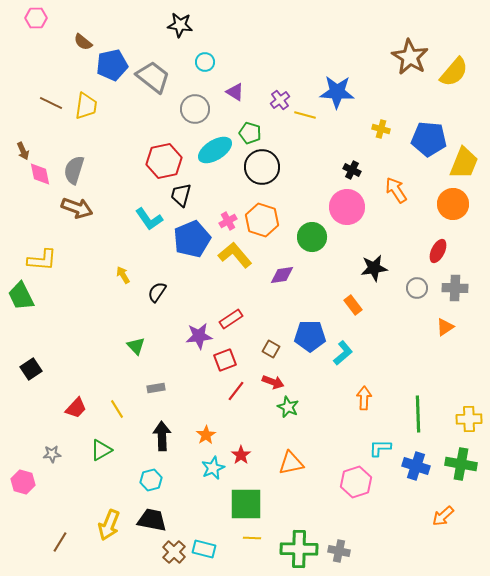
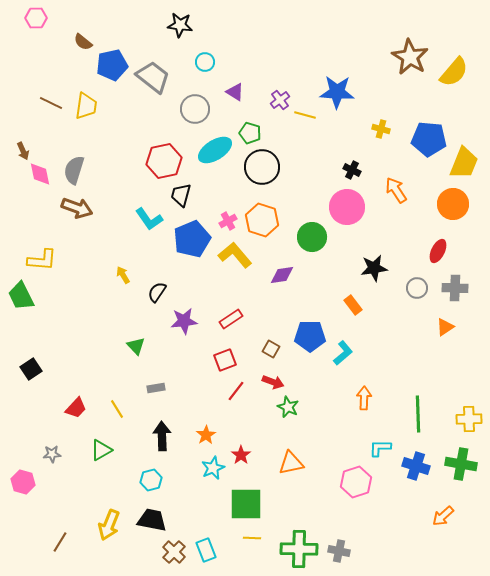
purple star at (199, 336): moved 15 px left, 15 px up
cyan rectangle at (204, 549): moved 2 px right, 1 px down; rotated 55 degrees clockwise
